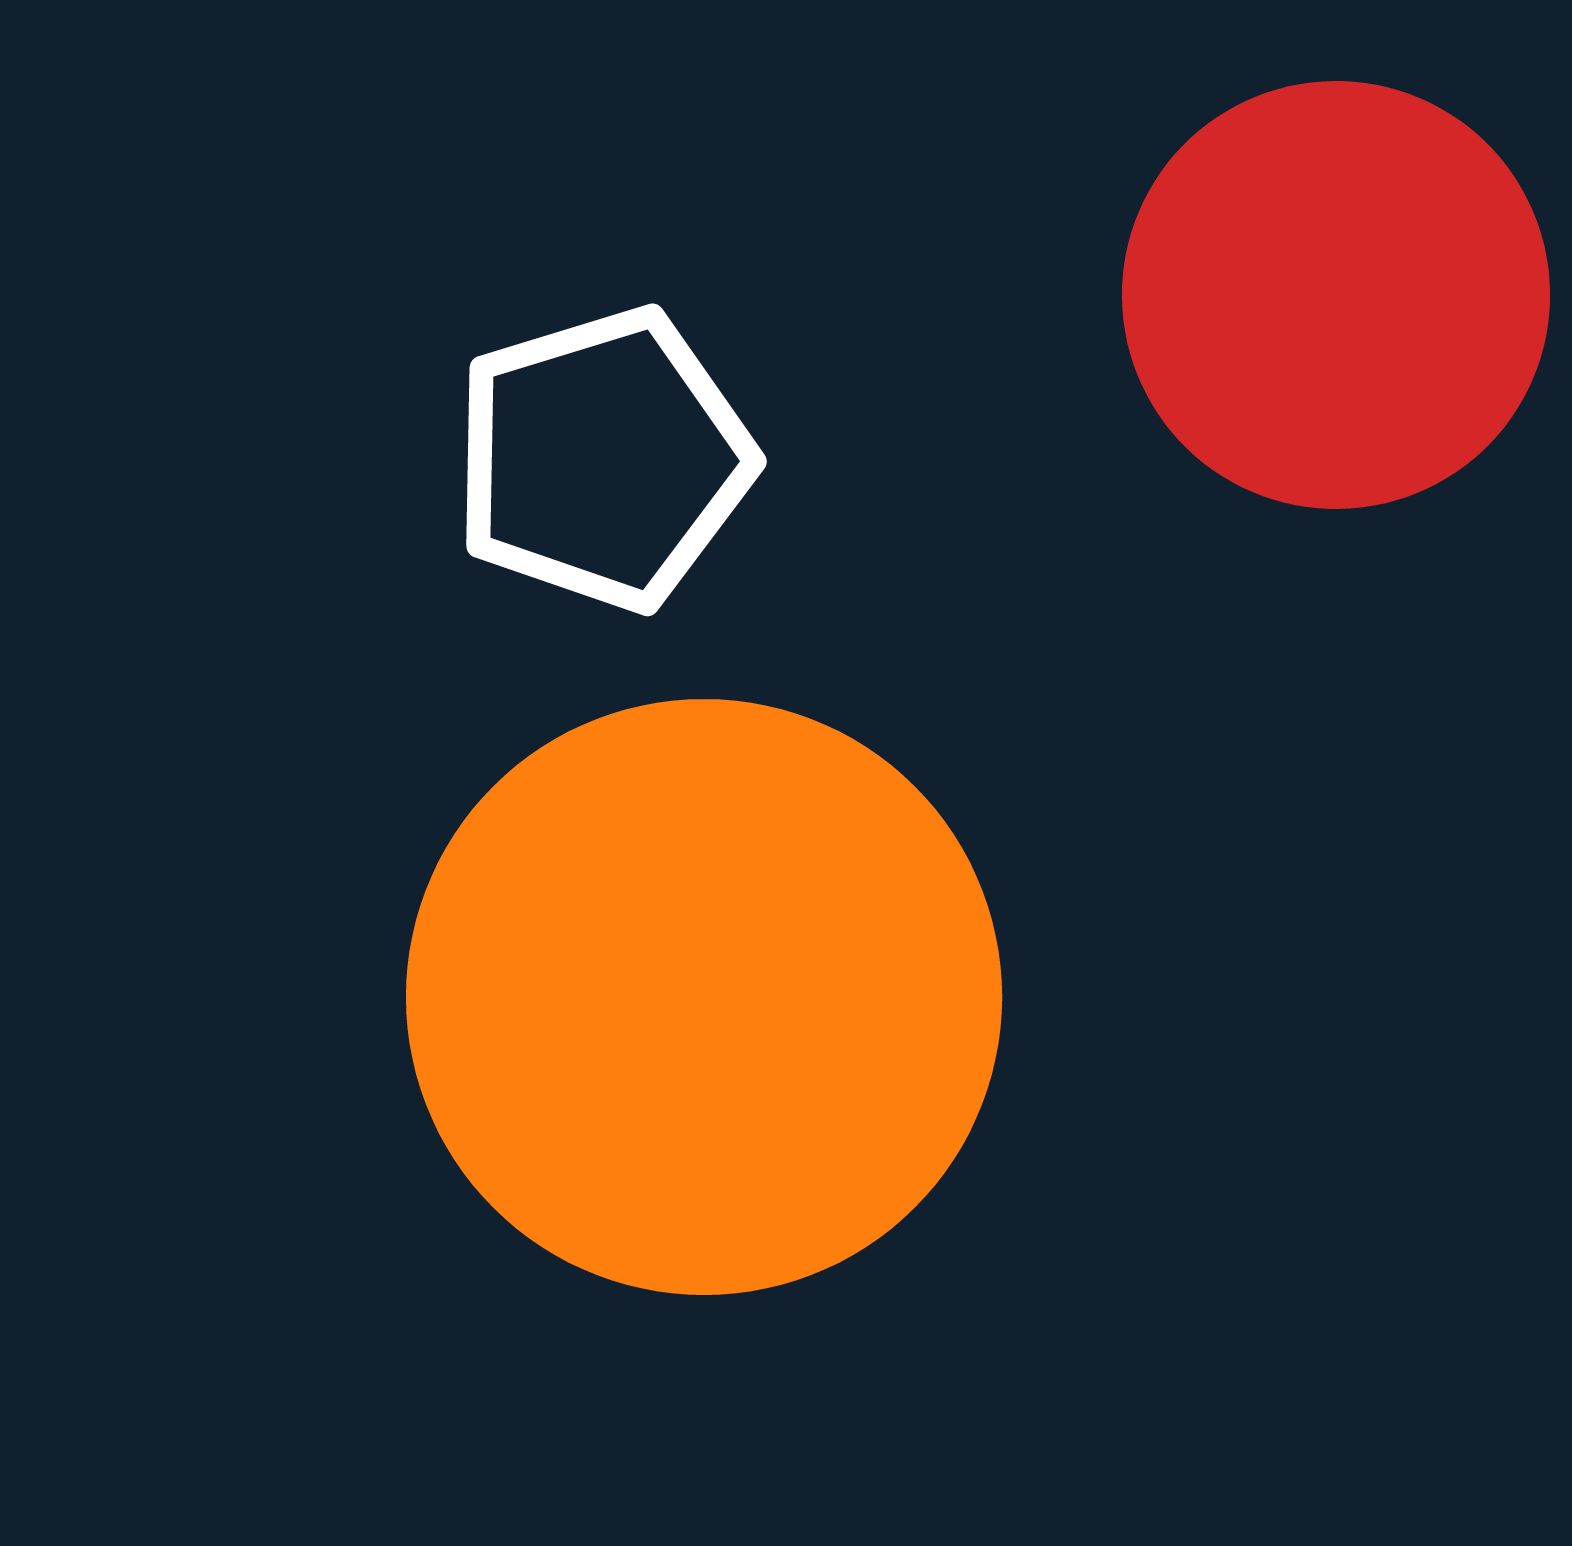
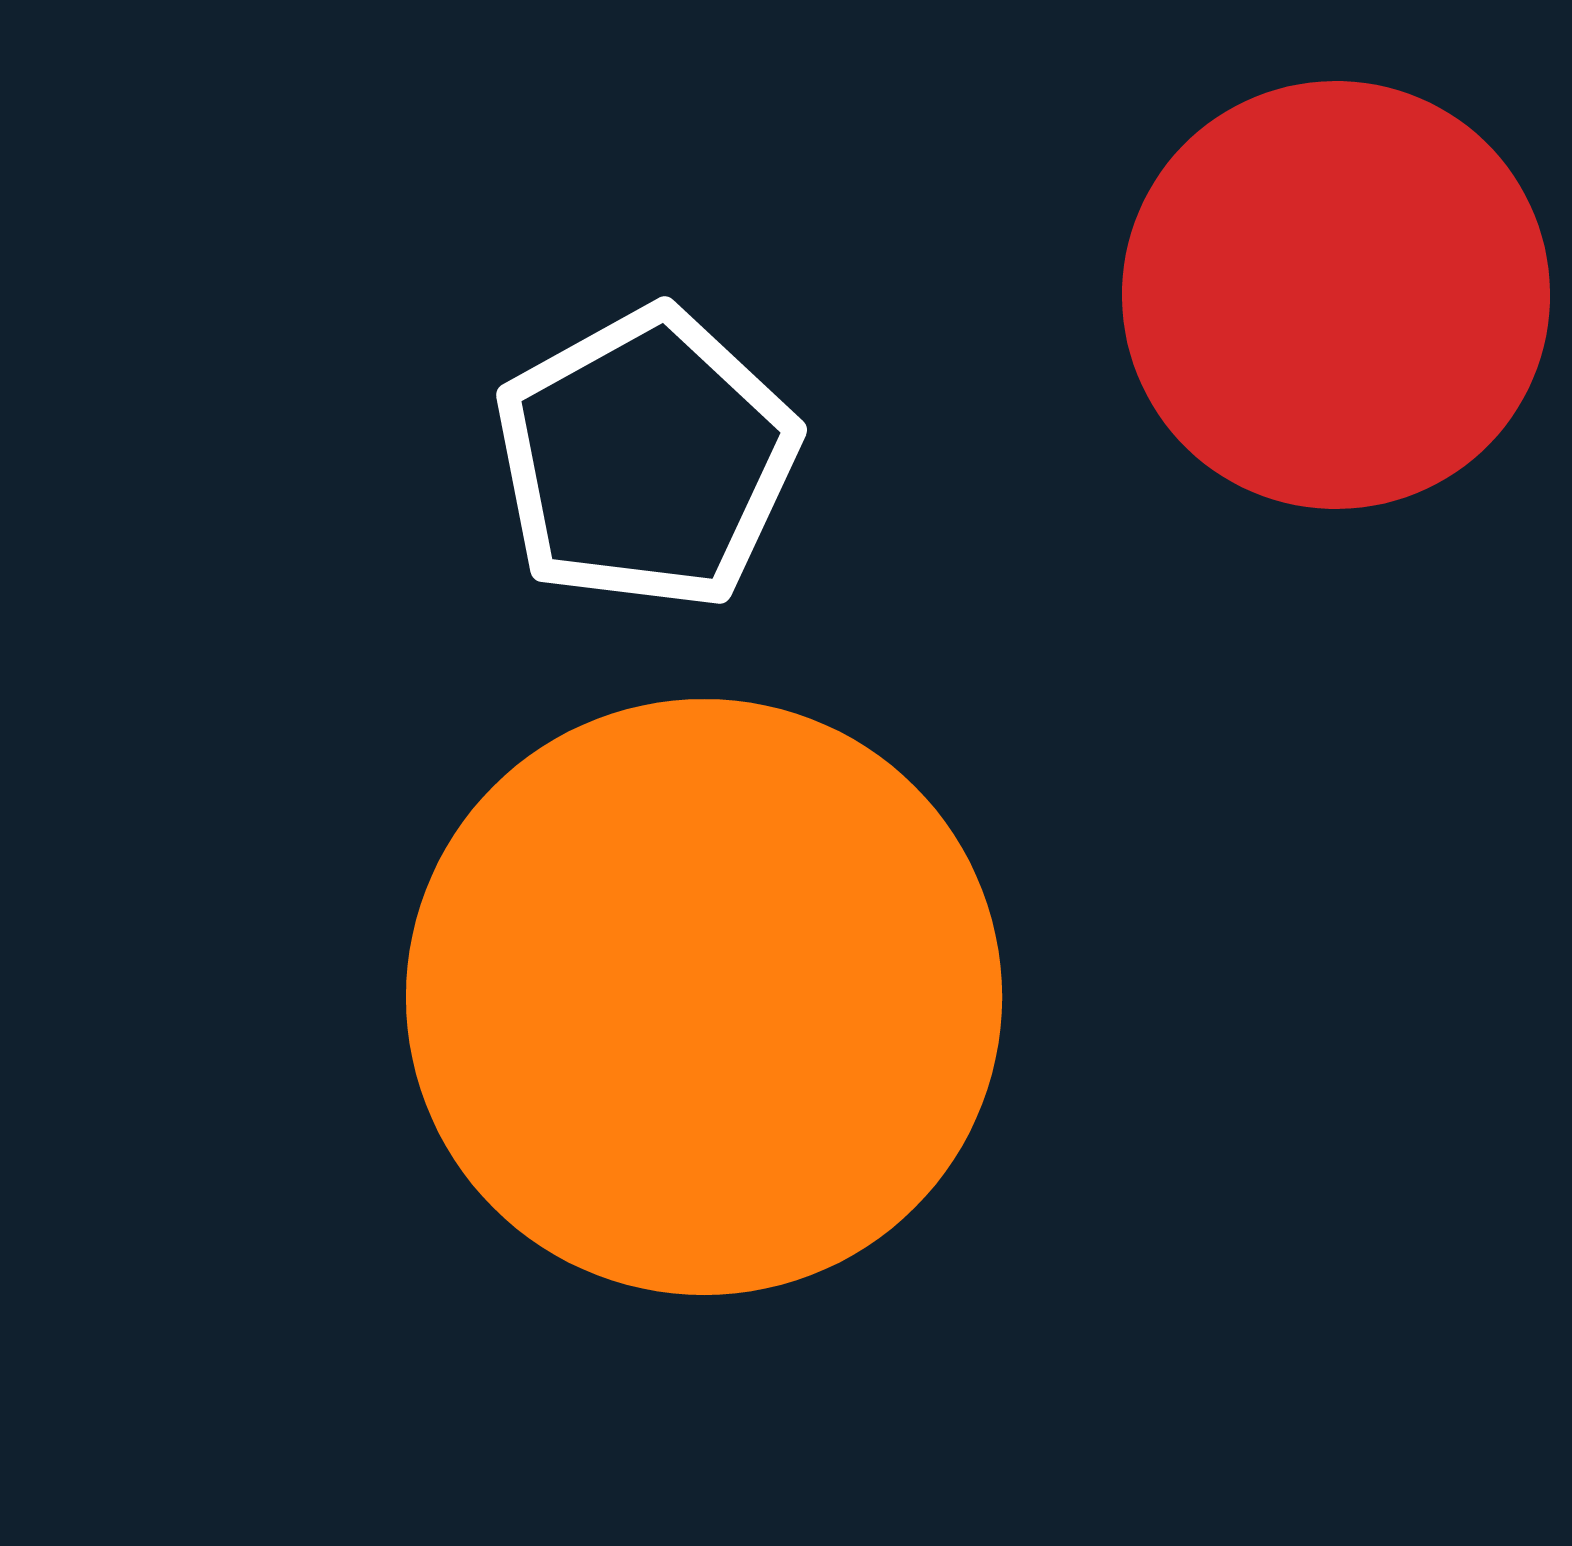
white pentagon: moved 43 px right; rotated 12 degrees counterclockwise
